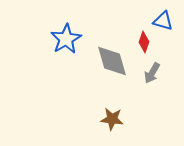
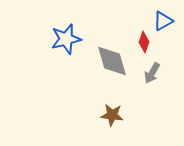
blue triangle: rotated 45 degrees counterclockwise
blue star: rotated 16 degrees clockwise
brown star: moved 4 px up
